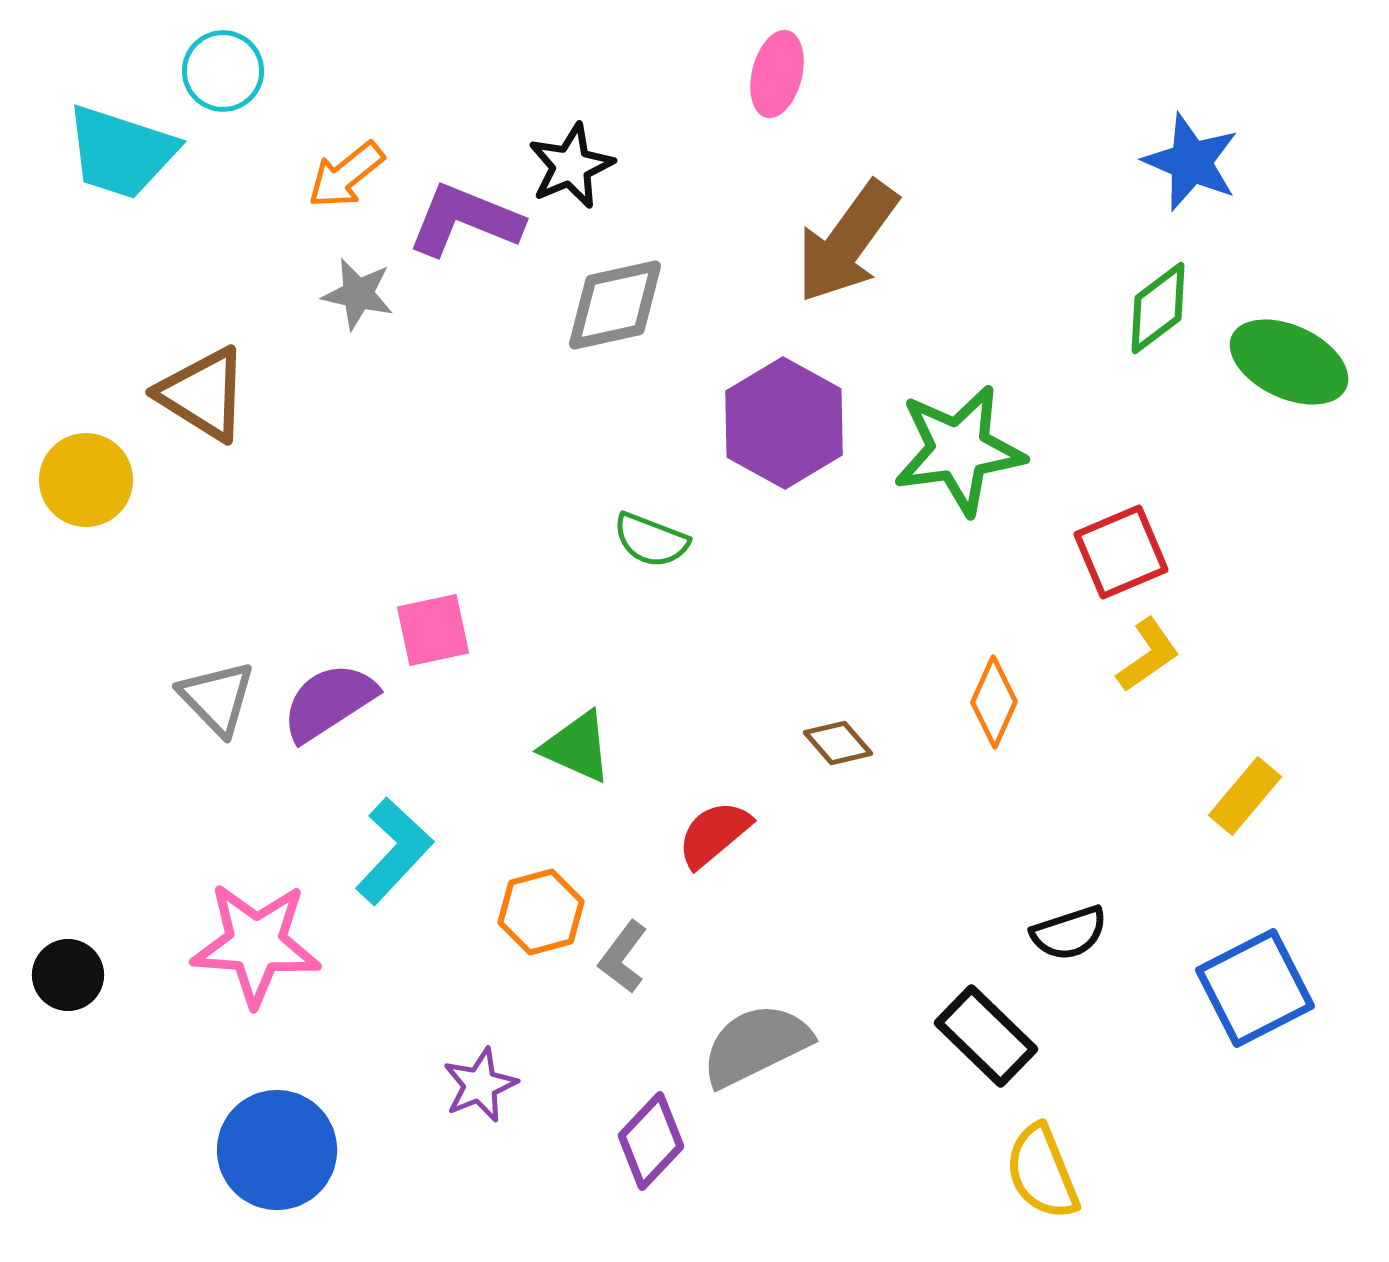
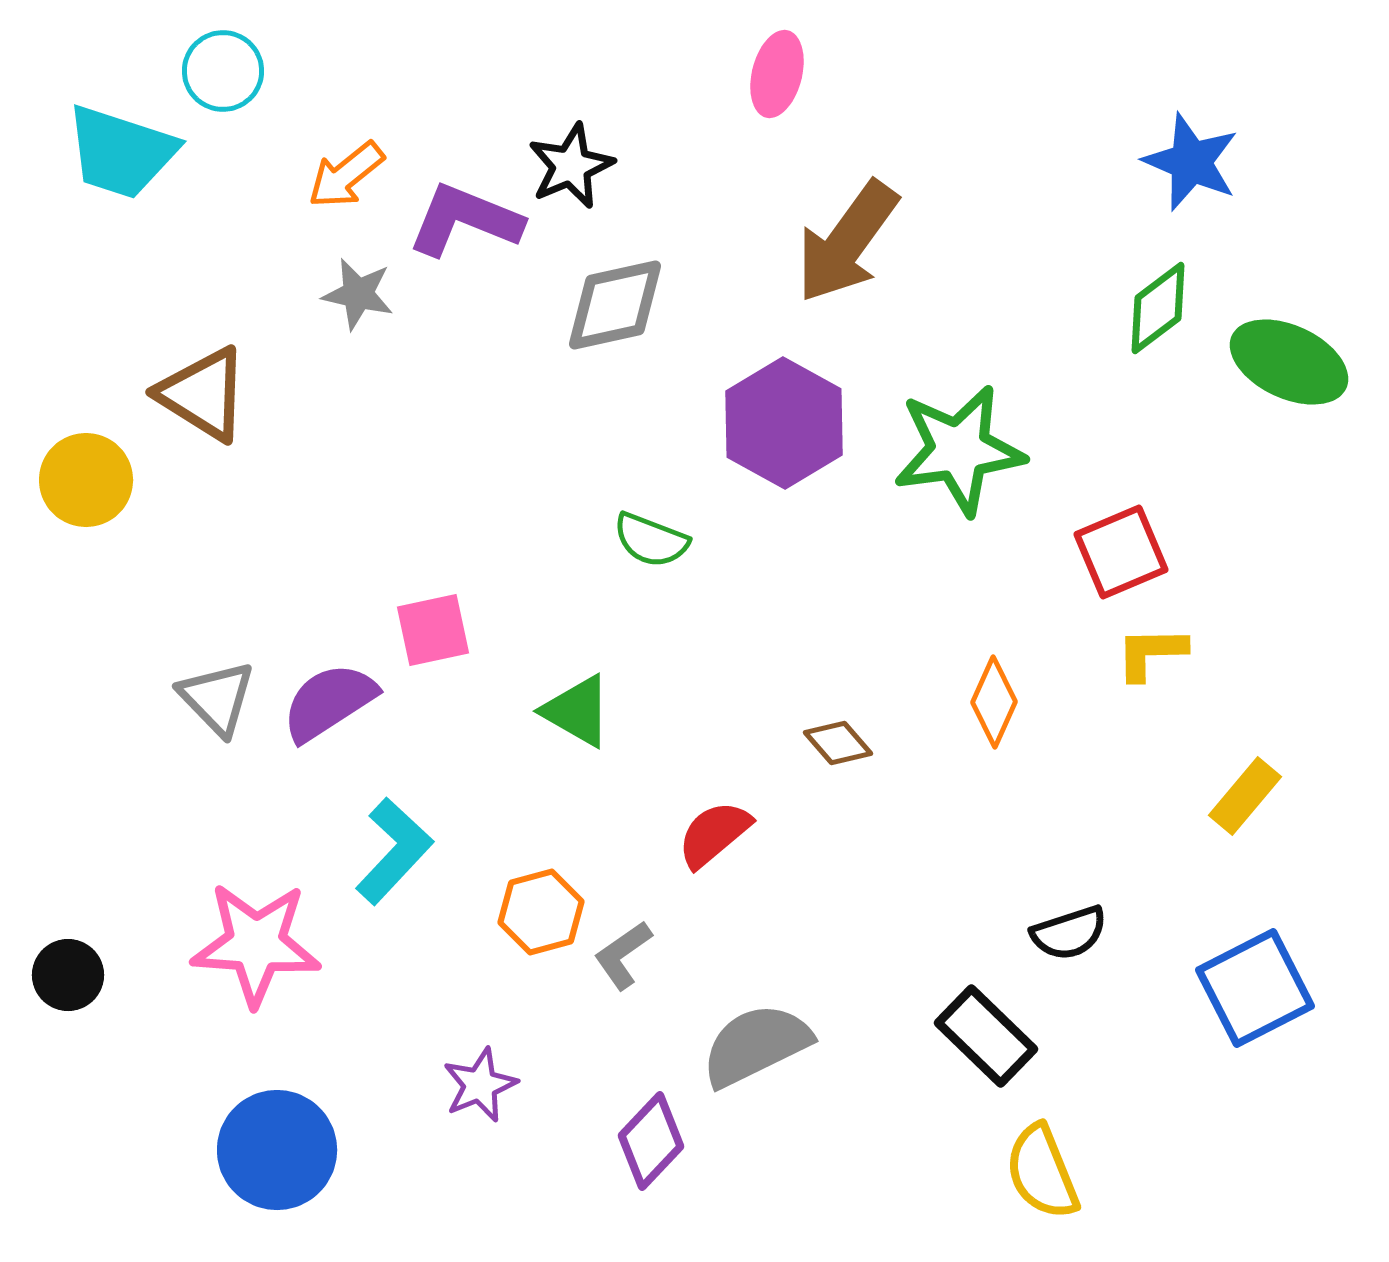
yellow L-shape: moved 3 px right, 2 px up; rotated 146 degrees counterclockwise
green triangle: moved 36 px up; rotated 6 degrees clockwise
gray L-shape: moved 2 px up; rotated 18 degrees clockwise
